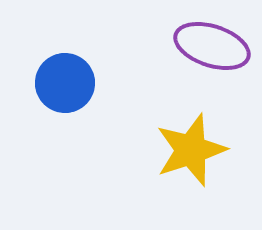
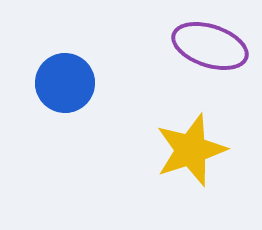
purple ellipse: moved 2 px left
